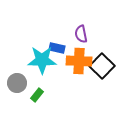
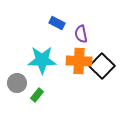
blue rectangle: moved 25 px up; rotated 14 degrees clockwise
